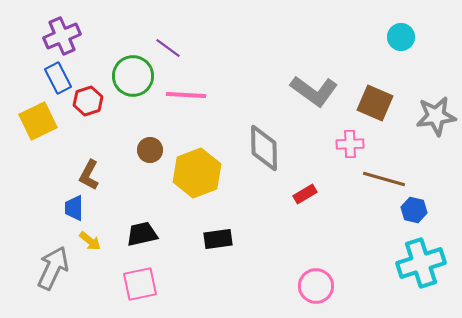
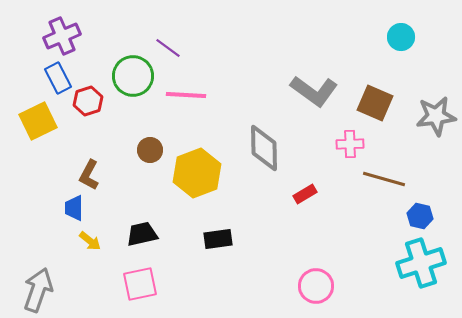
blue hexagon: moved 6 px right, 6 px down
gray arrow: moved 15 px left, 22 px down; rotated 6 degrees counterclockwise
